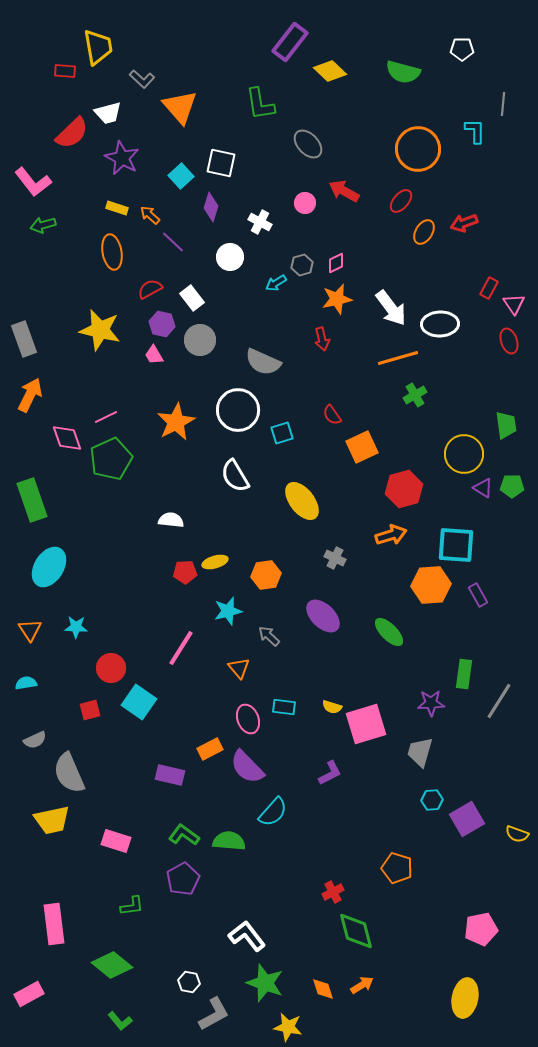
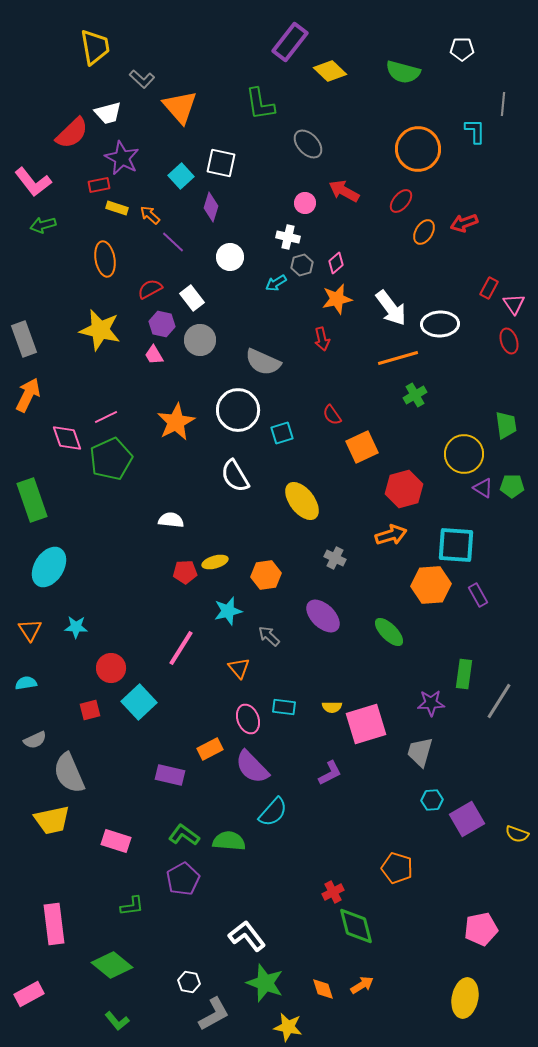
yellow trapezoid at (98, 47): moved 3 px left
red rectangle at (65, 71): moved 34 px right, 114 px down; rotated 15 degrees counterclockwise
white cross at (260, 222): moved 28 px right, 15 px down; rotated 15 degrees counterclockwise
orange ellipse at (112, 252): moved 7 px left, 7 px down
pink diamond at (336, 263): rotated 15 degrees counterclockwise
orange arrow at (30, 395): moved 2 px left
cyan square at (139, 702): rotated 12 degrees clockwise
yellow semicircle at (332, 707): rotated 18 degrees counterclockwise
purple semicircle at (247, 767): moved 5 px right
green diamond at (356, 931): moved 5 px up
green L-shape at (120, 1021): moved 3 px left
